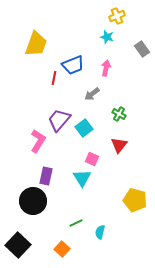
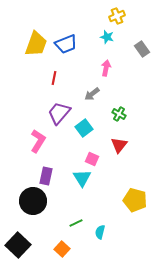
blue trapezoid: moved 7 px left, 21 px up
purple trapezoid: moved 7 px up
